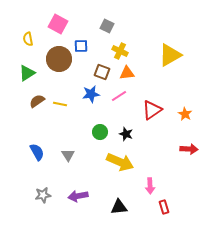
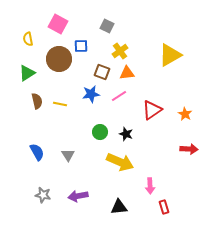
yellow cross: rotated 28 degrees clockwise
brown semicircle: rotated 112 degrees clockwise
gray star: rotated 21 degrees clockwise
